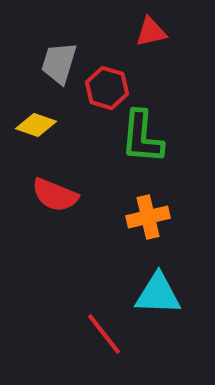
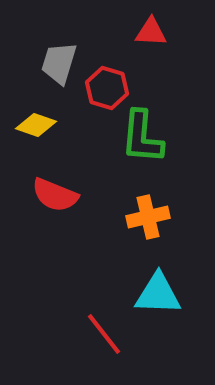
red triangle: rotated 16 degrees clockwise
